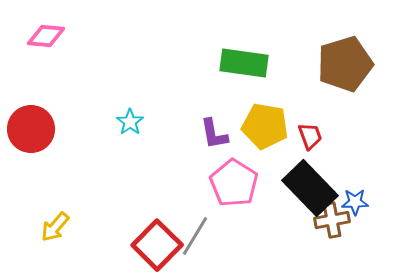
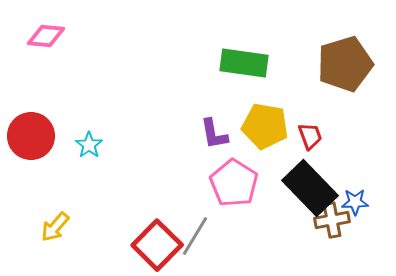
cyan star: moved 41 px left, 23 px down
red circle: moved 7 px down
